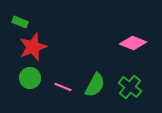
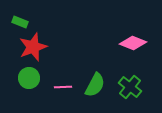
green circle: moved 1 px left
pink line: rotated 24 degrees counterclockwise
